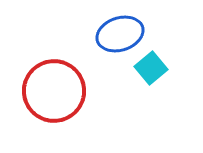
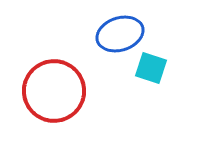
cyan square: rotated 32 degrees counterclockwise
